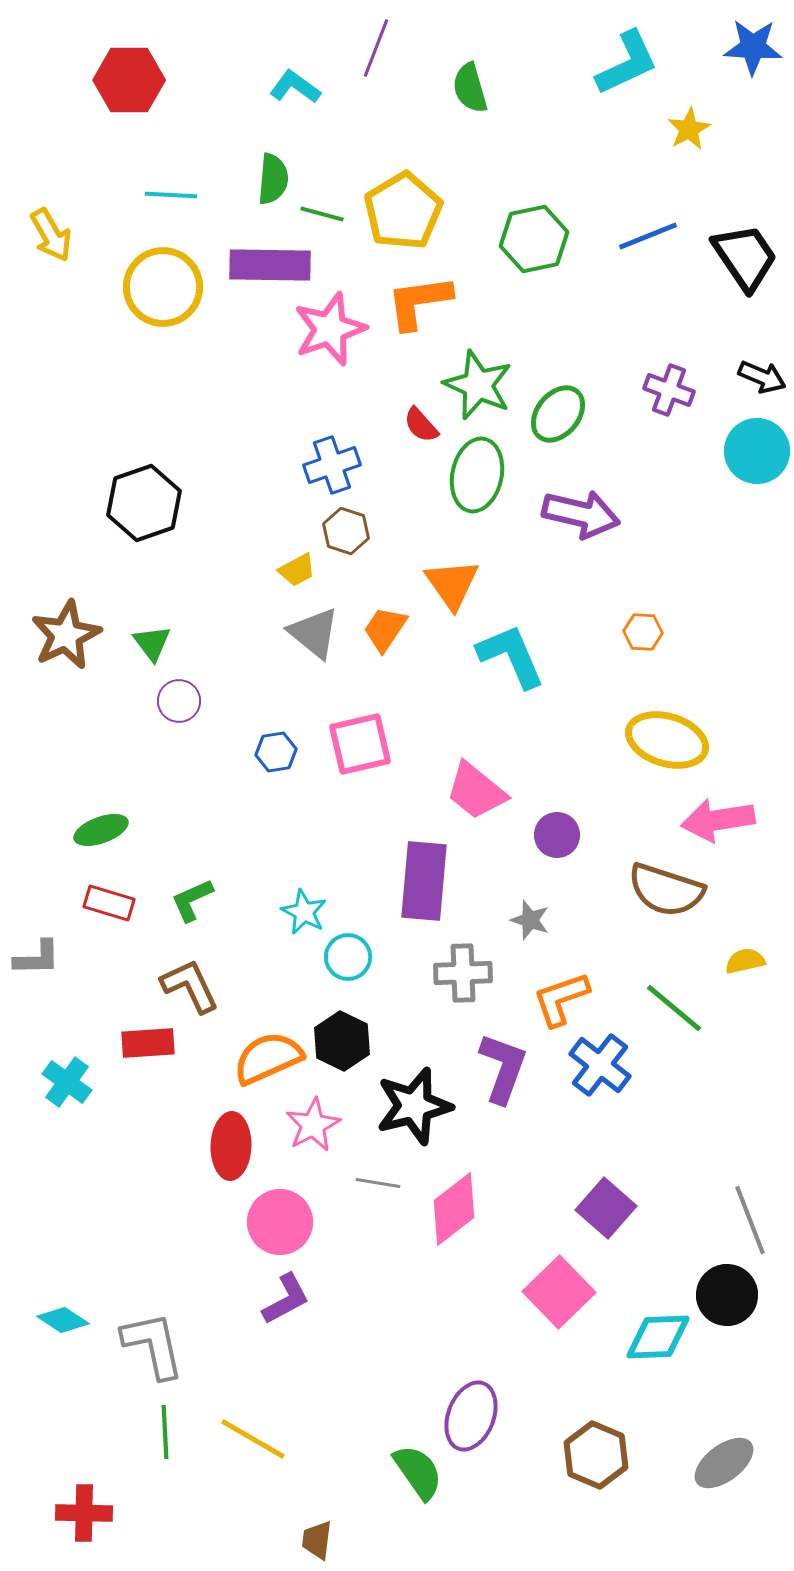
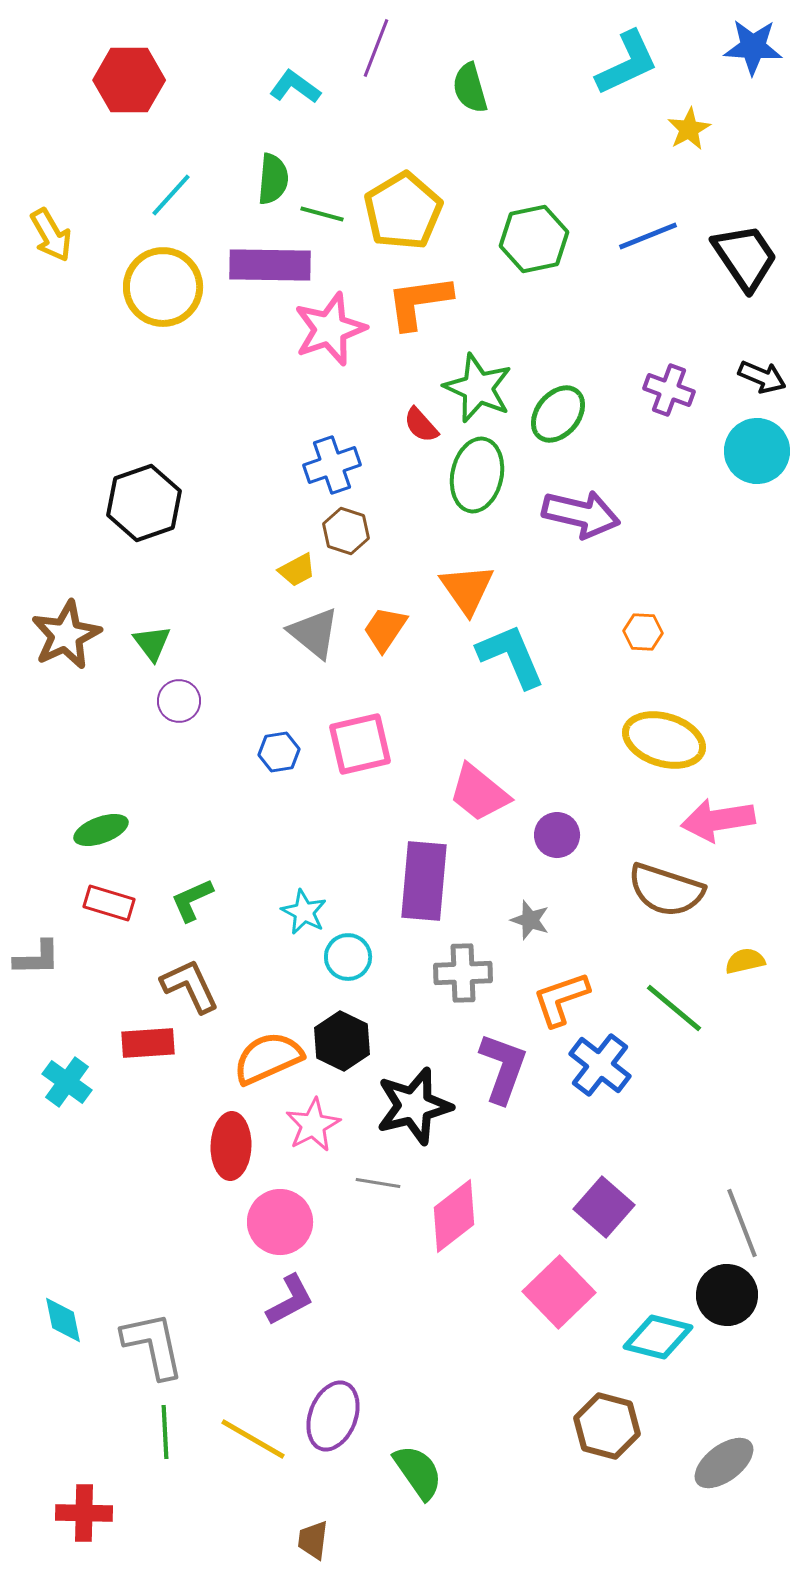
cyan line at (171, 195): rotated 51 degrees counterclockwise
green star at (478, 385): moved 3 px down
orange triangle at (452, 584): moved 15 px right, 5 px down
yellow ellipse at (667, 740): moved 3 px left
blue hexagon at (276, 752): moved 3 px right
pink trapezoid at (476, 791): moved 3 px right, 2 px down
purple square at (606, 1208): moved 2 px left, 1 px up
pink diamond at (454, 1209): moved 7 px down
gray line at (750, 1220): moved 8 px left, 3 px down
purple L-shape at (286, 1299): moved 4 px right, 1 px down
cyan diamond at (63, 1320): rotated 45 degrees clockwise
cyan diamond at (658, 1337): rotated 16 degrees clockwise
purple ellipse at (471, 1416): moved 138 px left
brown hexagon at (596, 1455): moved 11 px right, 29 px up; rotated 8 degrees counterclockwise
brown trapezoid at (317, 1540): moved 4 px left
